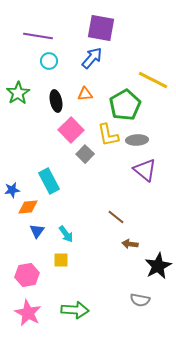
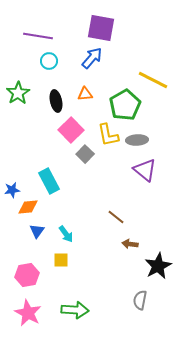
gray semicircle: rotated 90 degrees clockwise
